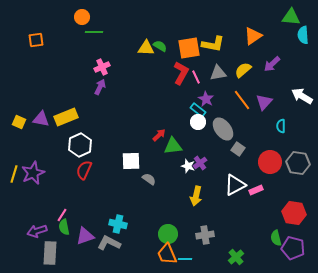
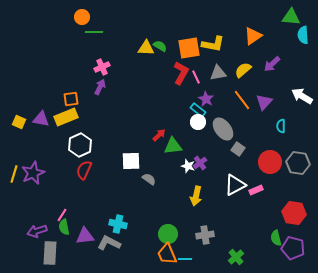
orange square at (36, 40): moved 35 px right, 59 px down
purple triangle at (85, 236): rotated 12 degrees clockwise
